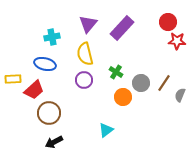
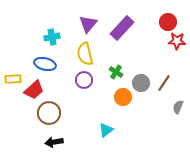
gray semicircle: moved 2 px left, 12 px down
black arrow: rotated 18 degrees clockwise
